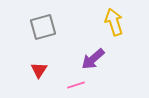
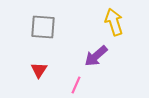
gray square: rotated 20 degrees clockwise
purple arrow: moved 3 px right, 3 px up
pink line: rotated 48 degrees counterclockwise
